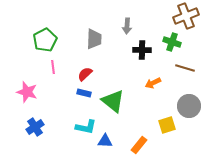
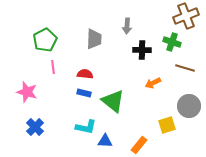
red semicircle: rotated 49 degrees clockwise
blue cross: rotated 12 degrees counterclockwise
